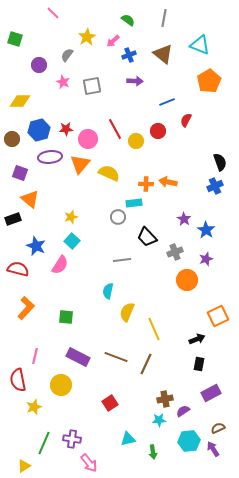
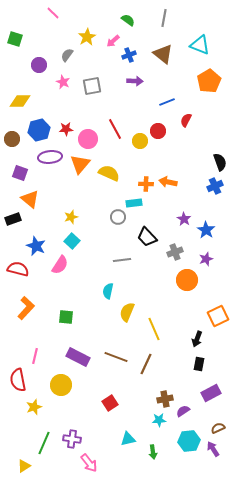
yellow circle at (136, 141): moved 4 px right
black arrow at (197, 339): rotated 133 degrees clockwise
